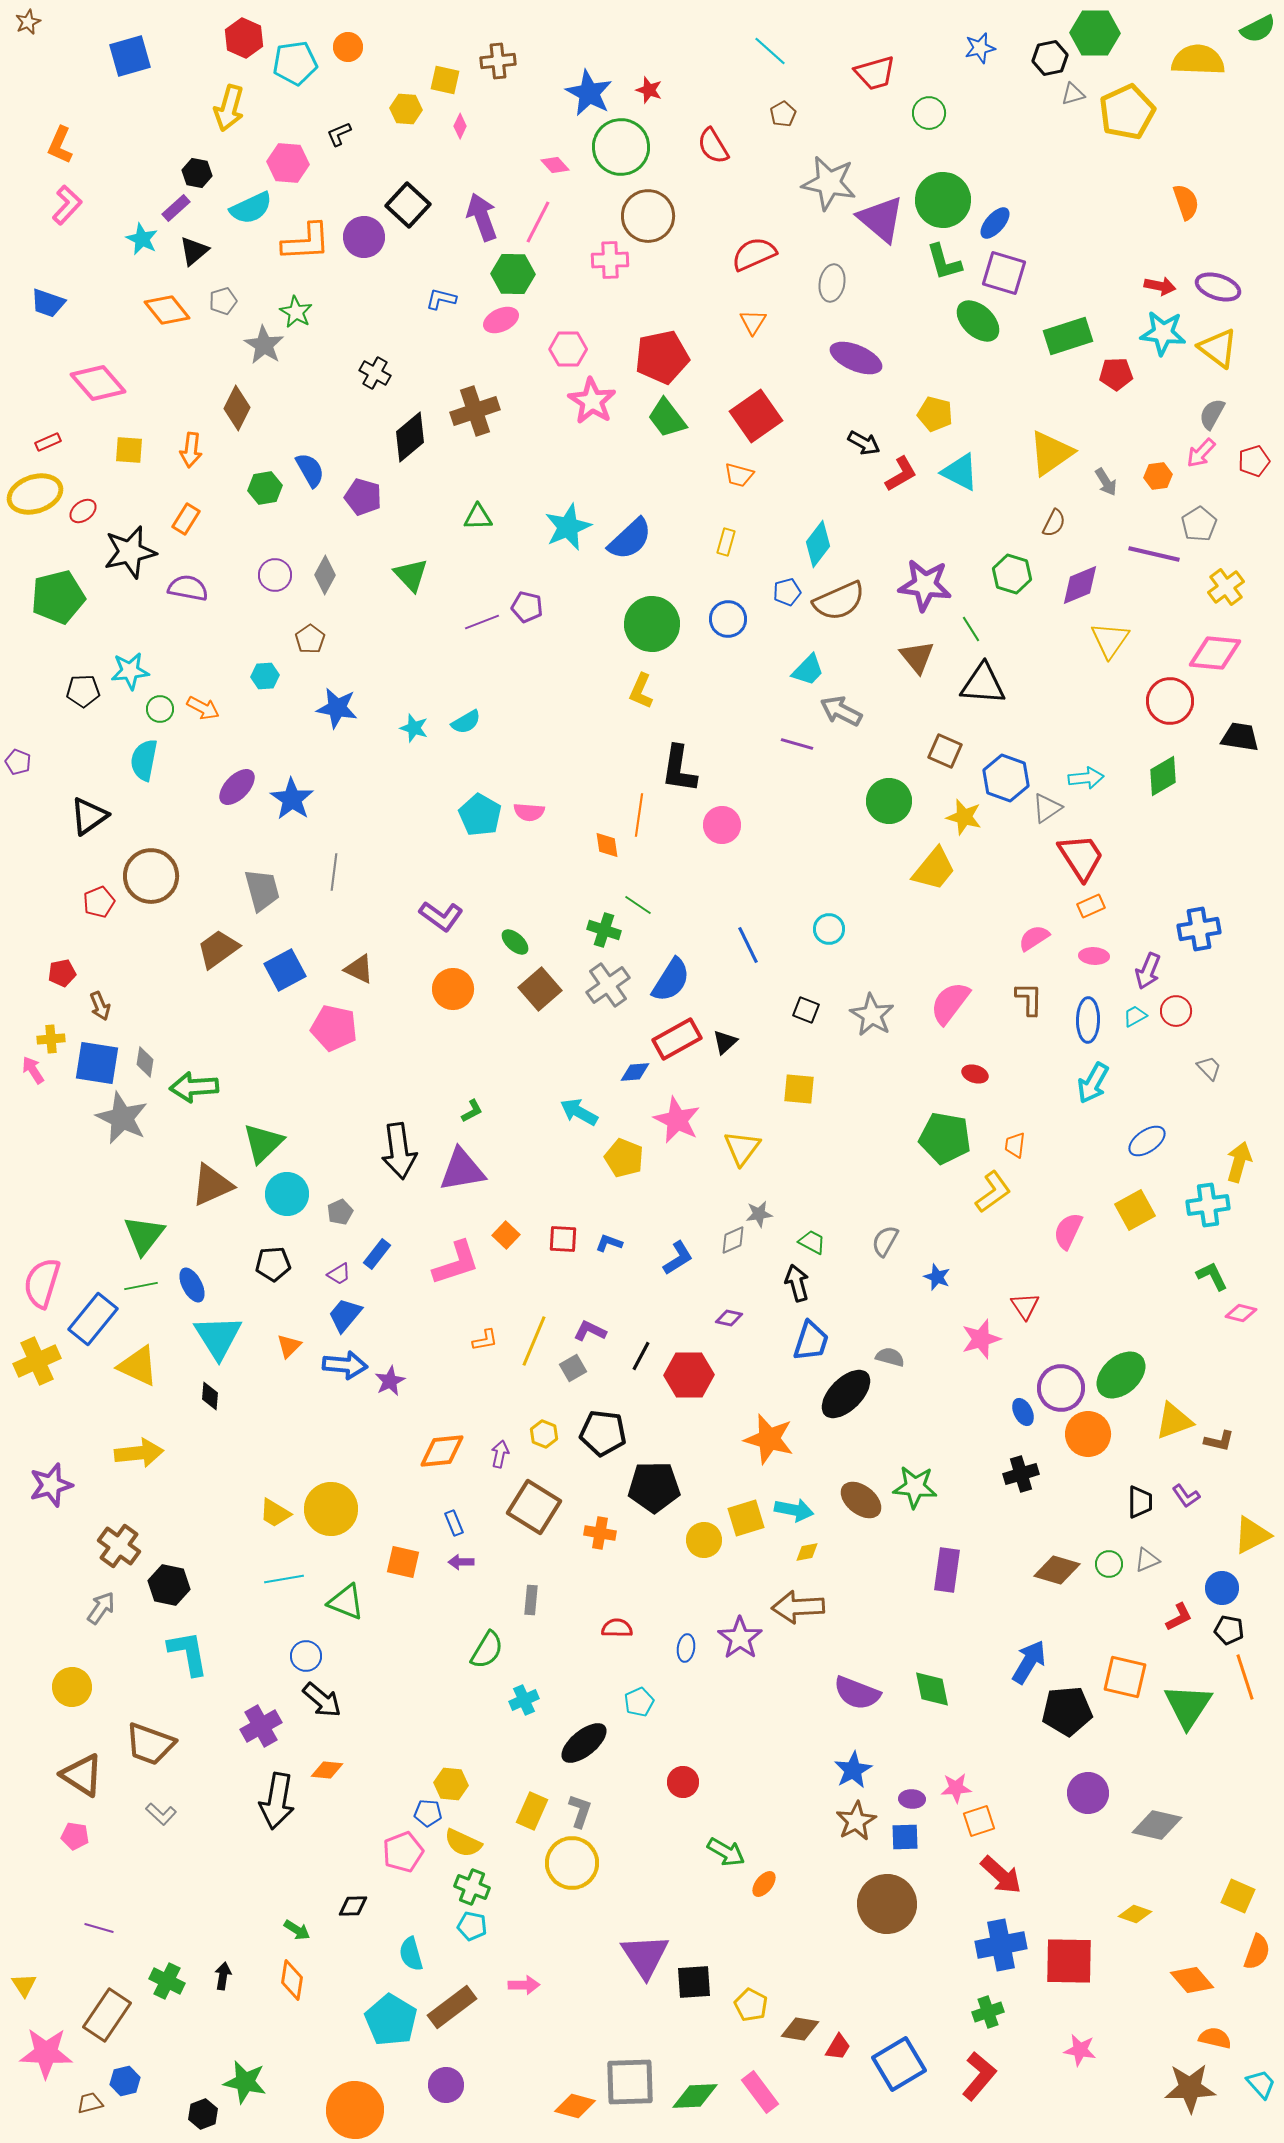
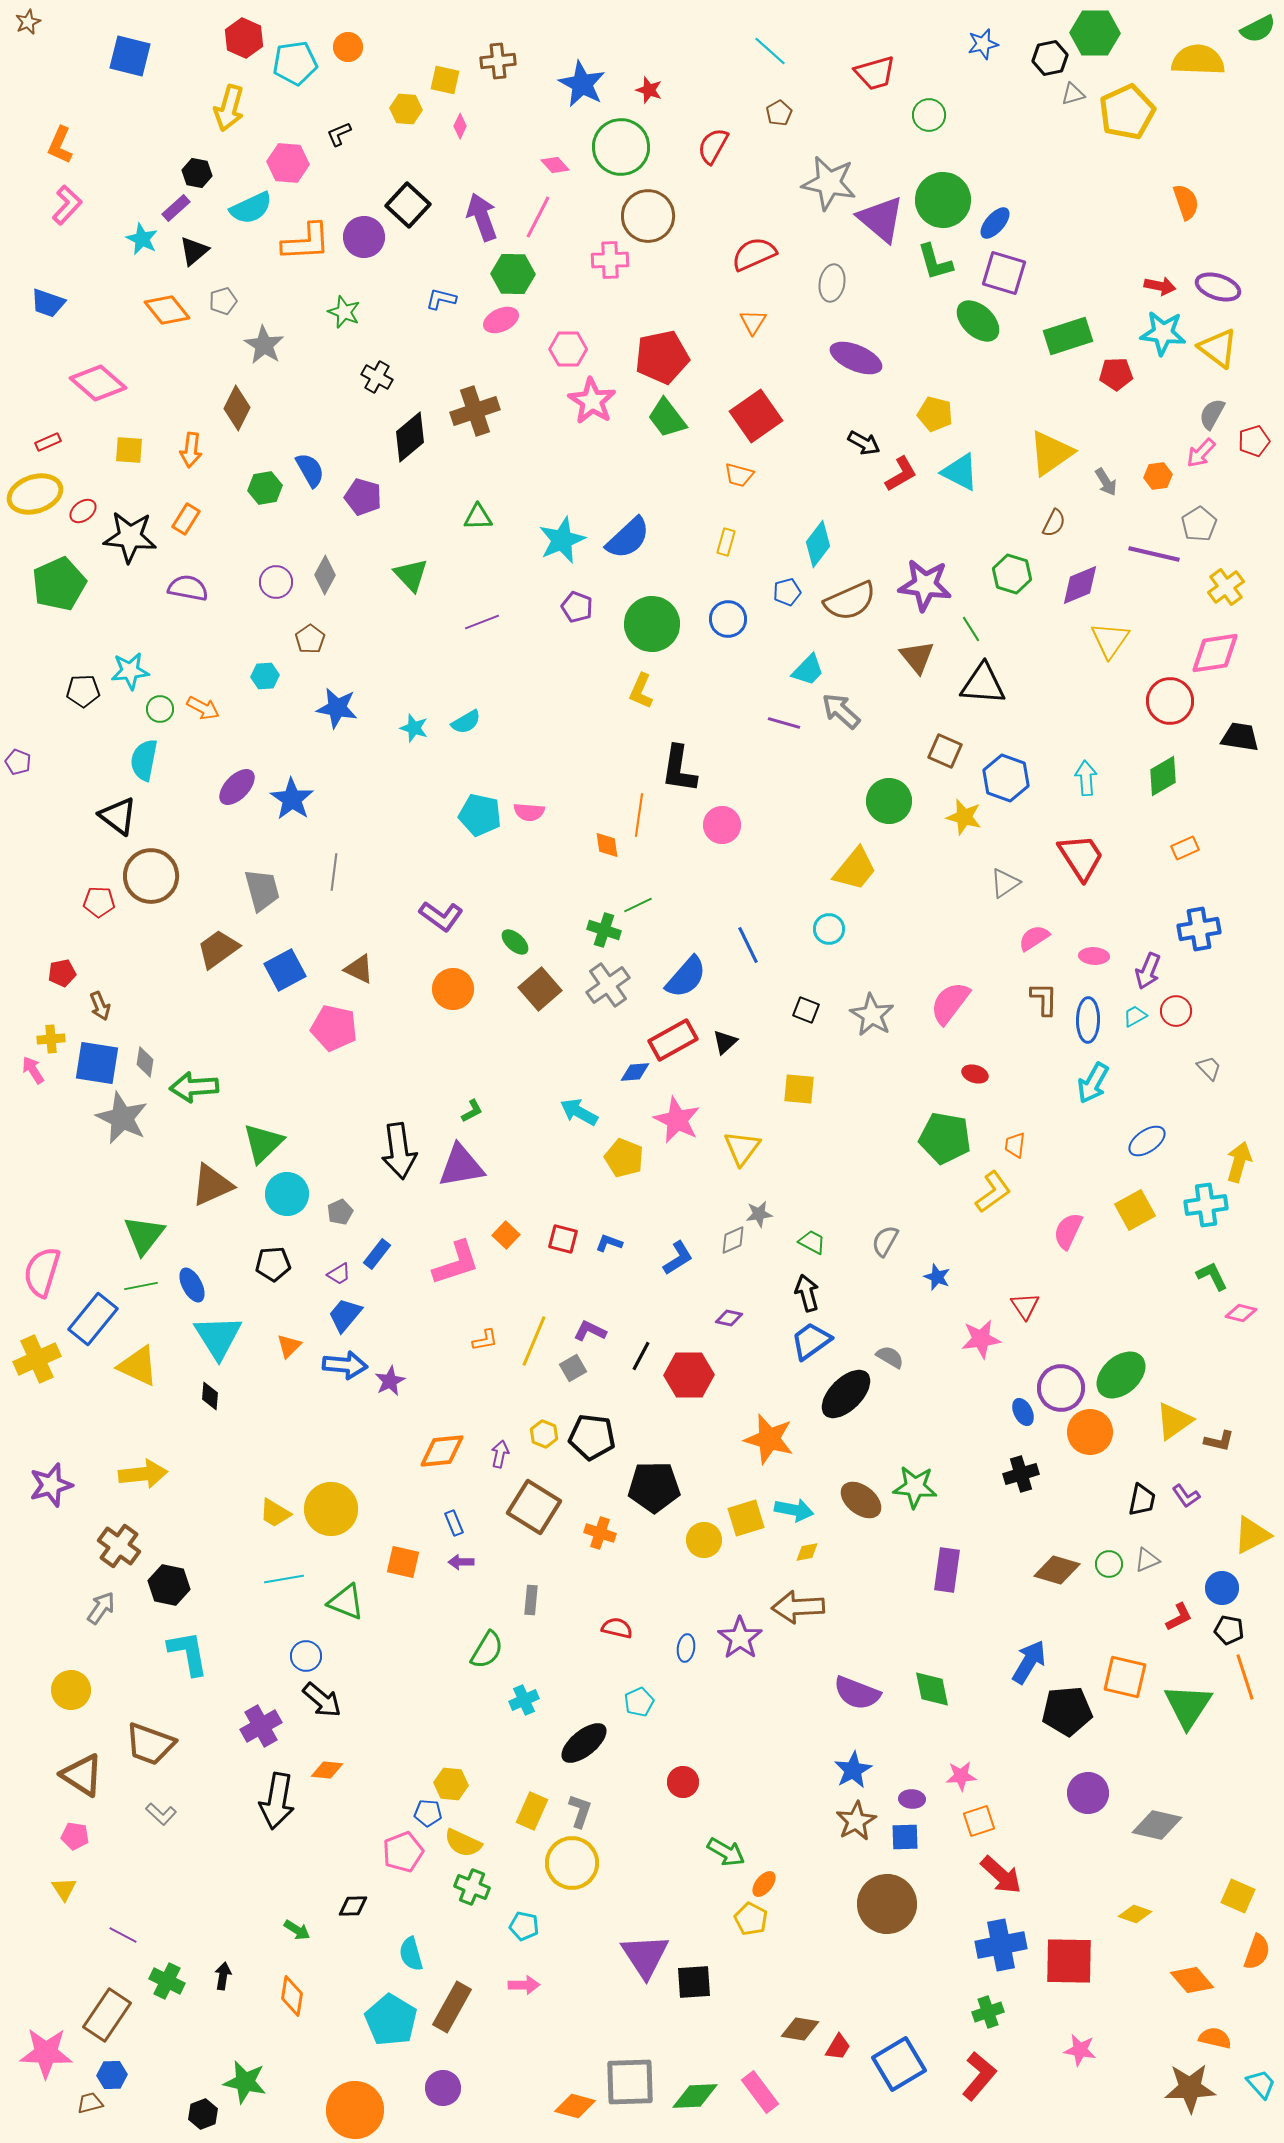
blue star at (980, 48): moved 3 px right, 4 px up
blue square at (130, 56): rotated 30 degrees clockwise
blue star at (589, 93): moved 7 px left, 9 px up
green circle at (929, 113): moved 2 px down
brown pentagon at (783, 114): moved 4 px left, 1 px up
red semicircle at (713, 146): rotated 60 degrees clockwise
pink line at (538, 222): moved 5 px up
green L-shape at (944, 262): moved 9 px left
green star at (296, 312): moved 48 px right; rotated 8 degrees counterclockwise
black cross at (375, 373): moved 2 px right, 4 px down
pink diamond at (98, 383): rotated 8 degrees counterclockwise
red pentagon at (1254, 461): moved 20 px up
cyan star at (568, 527): moved 6 px left, 13 px down
blue semicircle at (630, 539): moved 2 px left, 1 px up
black star at (130, 552): moved 15 px up; rotated 18 degrees clockwise
purple circle at (275, 575): moved 1 px right, 7 px down
green pentagon at (58, 597): moved 1 px right, 13 px up; rotated 10 degrees counterclockwise
brown semicircle at (839, 601): moved 11 px right
purple pentagon at (527, 607): moved 50 px right; rotated 8 degrees clockwise
pink diamond at (1215, 653): rotated 14 degrees counterclockwise
gray arrow at (841, 711): rotated 15 degrees clockwise
purple line at (797, 744): moved 13 px left, 21 px up
cyan arrow at (1086, 778): rotated 88 degrees counterclockwise
gray triangle at (1047, 808): moved 42 px left, 75 px down
cyan pentagon at (480, 815): rotated 18 degrees counterclockwise
black triangle at (89, 816): moved 29 px right; rotated 48 degrees counterclockwise
yellow trapezoid at (934, 869): moved 79 px left
red pentagon at (99, 902): rotated 24 degrees clockwise
green line at (638, 905): rotated 60 degrees counterclockwise
orange rectangle at (1091, 906): moved 94 px right, 58 px up
blue semicircle at (671, 980): moved 15 px right, 3 px up; rotated 9 degrees clockwise
brown L-shape at (1029, 999): moved 15 px right
red rectangle at (677, 1039): moved 4 px left, 1 px down
purple triangle at (462, 1170): moved 1 px left, 4 px up
cyan cross at (1208, 1205): moved 2 px left
red square at (563, 1239): rotated 12 degrees clockwise
pink semicircle at (42, 1283): moved 11 px up
black arrow at (797, 1283): moved 10 px right, 10 px down
pink star at (981, 1339): rotated 9 degrees clockwise
blue trapezoid at (811, 1341): rotated 144 degrees counterclockwise
gray semicircle at (890, 1357): rotated 16 degrees clockwise
yellow cross at (37, 1361): moved 2 px up
yellow triangle at (1174, 1421): rotated 15 degrees counterclockwise
black pentagon at (603, 1433): moved 11 px left, 4 px down
orange circle at (1088, 1434): moved 2 px right, 2 px up
yellow arrow at (139, 1453): moved 4 px right, 21 px down
black trapezoid at (1140, 1502): moved 2 px right, 2 px up; rotated 12 degrees clockwise
orange cross at (600, 1533): rotated 8 degrees clockwise
red semicircle at (617, 1628): rotated 12 degrees clockwise
yellow circle at (72, 1687): moved 1 px left, 3 px down
pink star at (956, 1788): moved 5 px right, 12 px up
cyan pentagon at (472, 1926): moved 52 px right
purple line at (99, 1928): moved 24 px right, 7 px down; rotated 12 degrees clockwise
orange diamond at (292, 1980): moved 16 px down
yellow triangle at (24, 1985): moved 40 px right, 96 px up
yellow pentagon at (751, 2005): moved 86 px up
brown rectangle at (452, 2007): rotated 24 degrees counterclockwise
blue hexagon at (125, 2081): moved 13 px left, 6 px up; rotated 12 degrees clockwise
purple circle at (446, 2085): moved 3 px left, 3 px down
